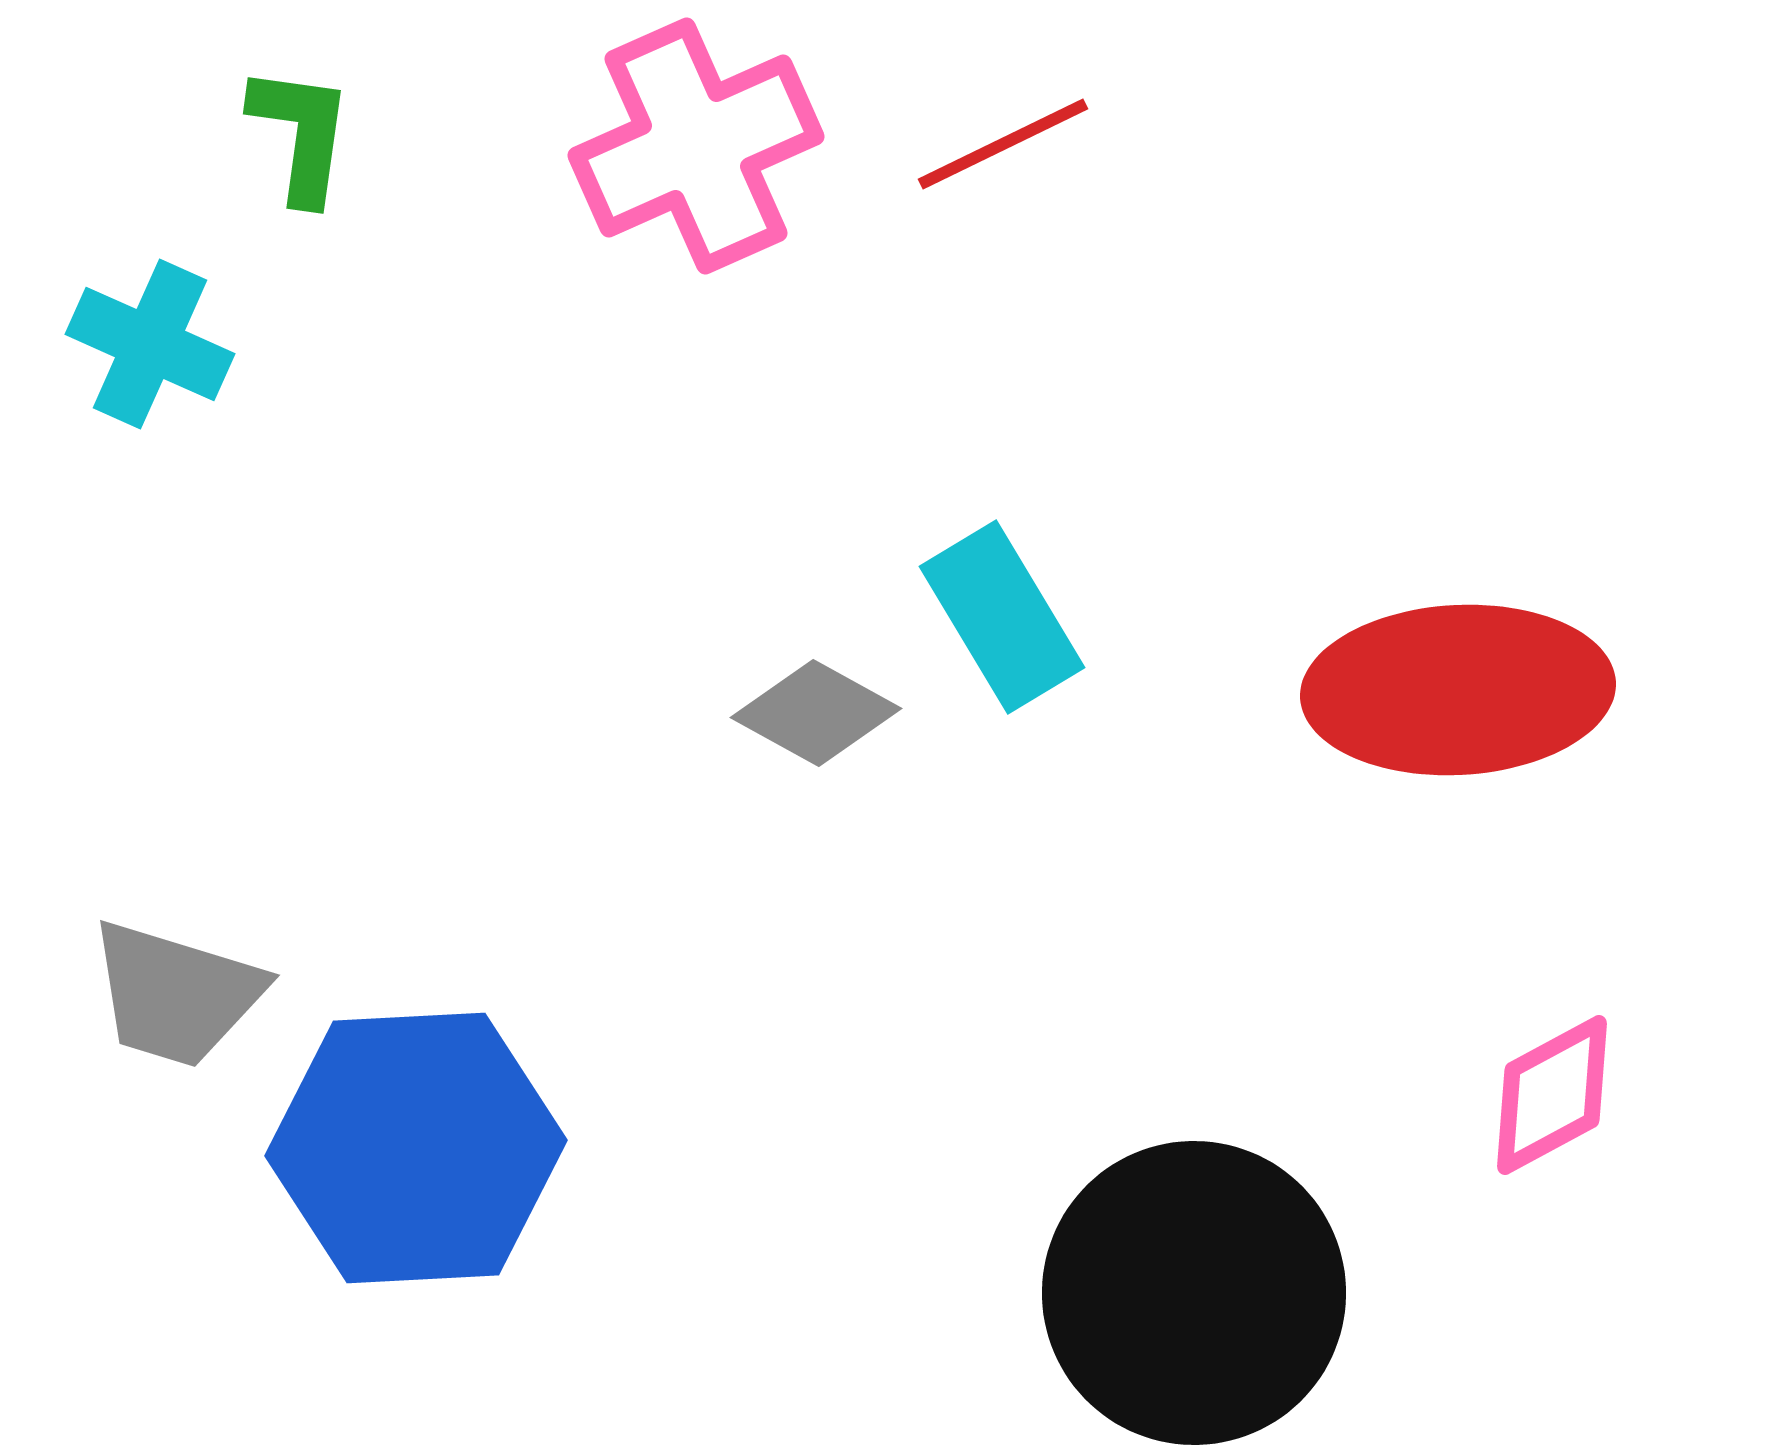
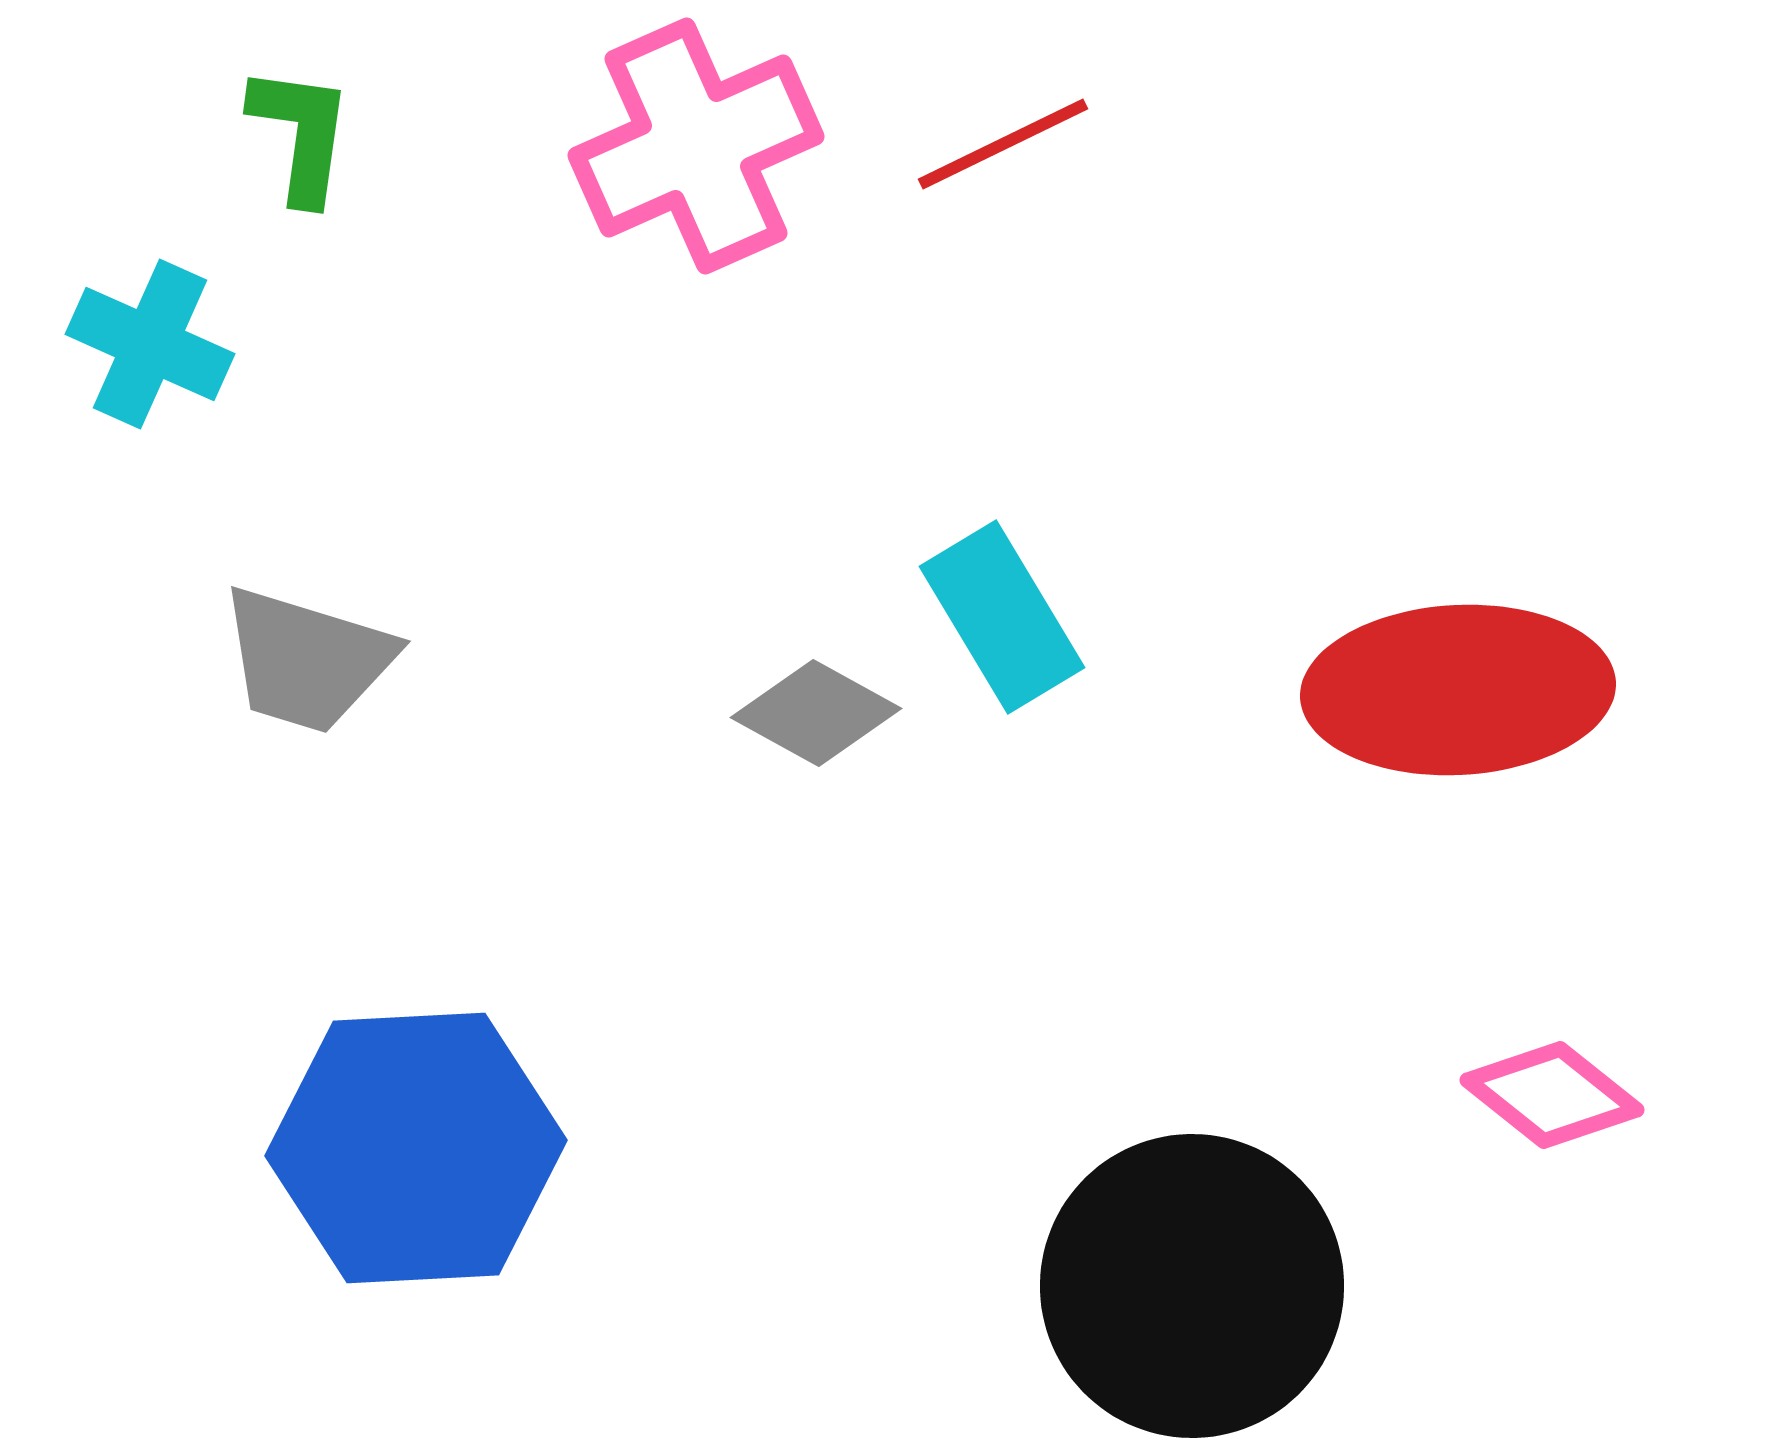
gray trapezoid: moved 131 px right, 334 px up
pink diamond: rotated 67 degrees clockwise
black circle: moved 2 px left, 7 px up
